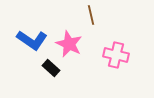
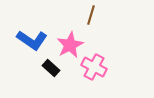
brown line: rotated 30 degrees clockwise
pink star: moved 1 px right, 1 px down; rotated 20 degrees clockwise
pink cross: moved 22 px left, 12 px down; rotated 15 degrees clockwise
